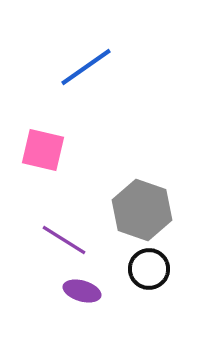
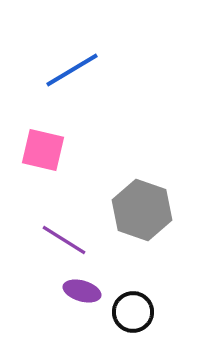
blue line: moved 14 px left, 3 px down; rotated 4 degrees clockwise
black circle: moved 16 px left, 43 px down
